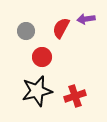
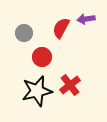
gray circle: moved 2 px left, 2 px down
red cross: moved 5 px left, 11 px up; rotated 20 degrees counterclockwise
